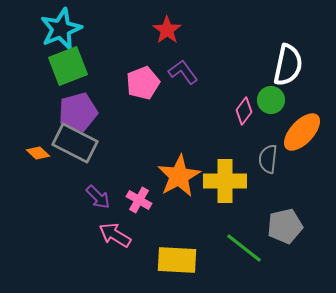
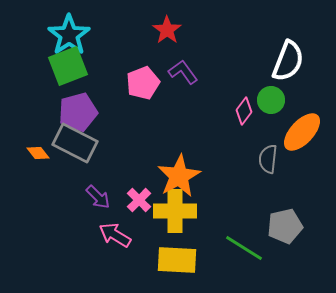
cyan star: moved 8 px right, 6 px down; rotated 12 degrees counterclockwise
white semicircle: moved 4 px up; rotated 9 degrees clockwise
orange diamond: rotated 10 degrees clockwise
yellow cross: moved 50 px left, 30 px down
pink cross: rotated 15 degrees clockwise
green line: rotated 6 degrees counterclockwise
